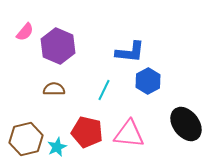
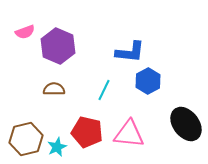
pink semicircle: rotated 30 degrees clockwise
